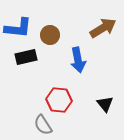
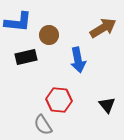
blue L-shape: moved 6 px up
brown circle: moved 1 px left
black triangle: moved 2 px right, 1 px down
